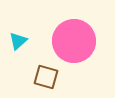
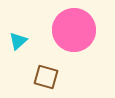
pink circle: moved 11 px up
